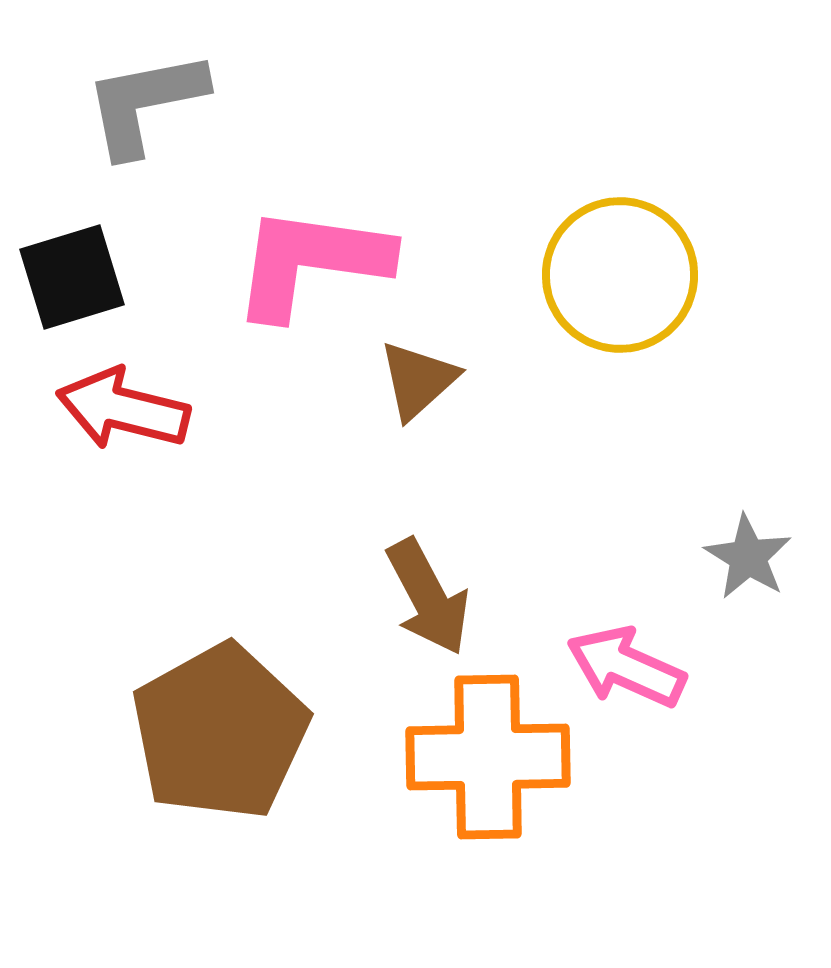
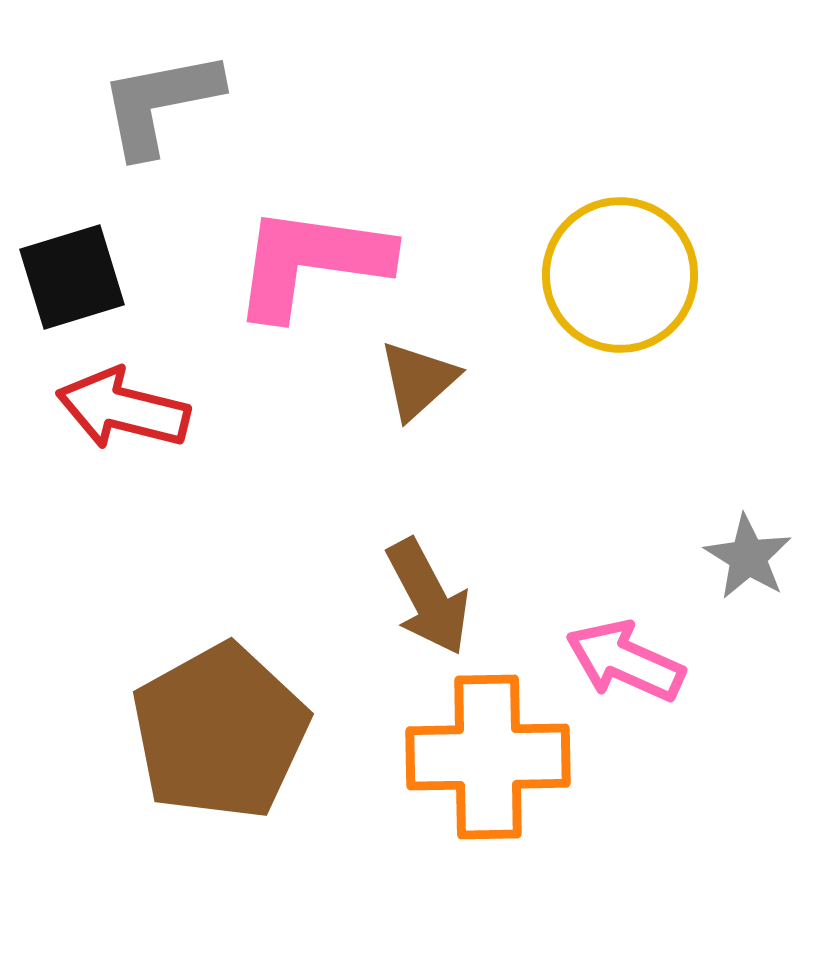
gray L-shape: moved 15 px right
pink arrow: moved 1 px left, 6 px up
